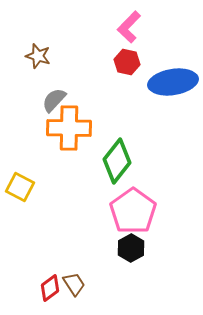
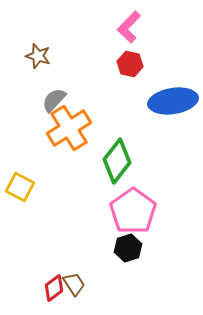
red hexagon: moved 3 px right, 2 px down
blue ellipse: moved 19 px down
orange cross: rotated 33 degrees counterclockwise
black hexagon: moved 3 px left; rotated 12 degrees clockwise
red diamond: moved 4 px right
